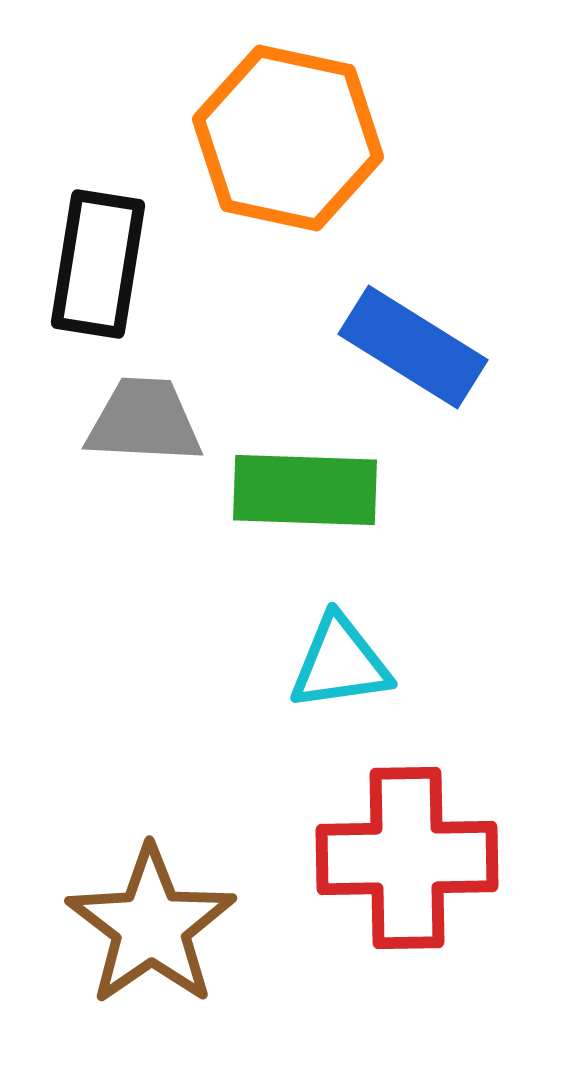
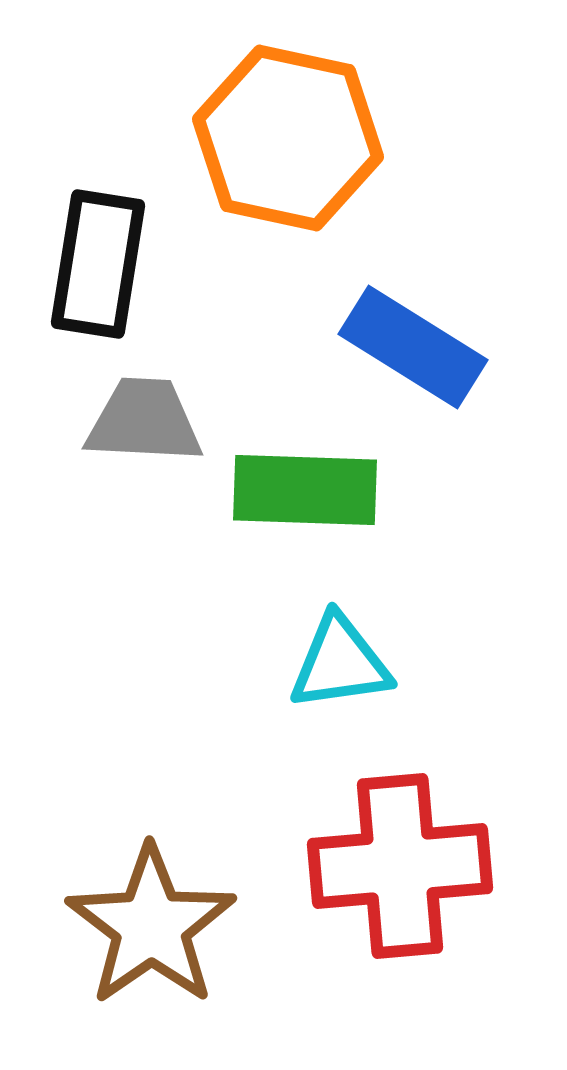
red cross: moved 7 px left, 8 px down; rotated 4 degrees counterclockwise
